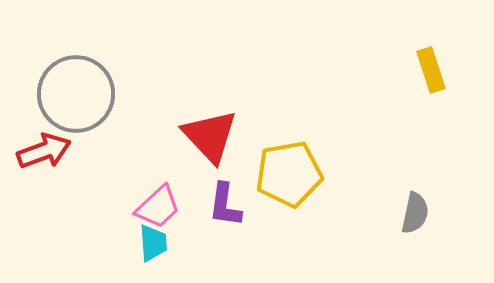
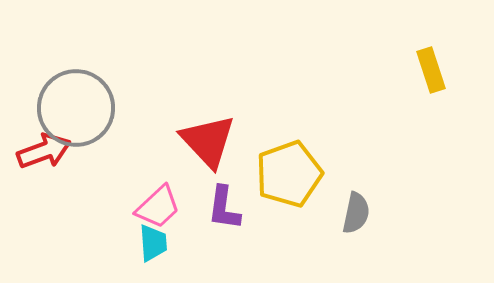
gray circle: moved 14 px down
red triangle: moved 2 px left, 5 px down
yellow pentagon: rotated 10 degrees counterclockwise
purple L-shape: moved 1 px left, 3 px down
gray semicircle: moved 59 px left
